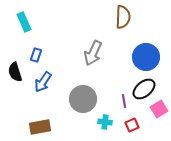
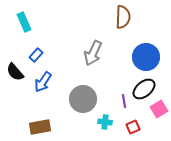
blue rectangle: rotated 24 degrees clockwise
black semicircle: rotated 24 degrees counterclockwise
red square: moved 1 px right, 2 px down
